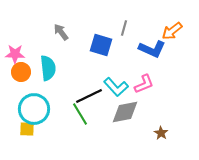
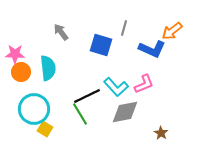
black line: moved 2 px left
yellow square: moved 18 px right; rotated 28 degrees clockwise
